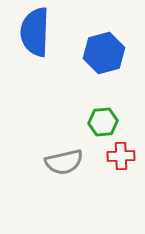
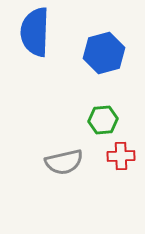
green hexagon: moved 2 px up
